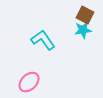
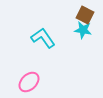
cyan star: rotated 18 degrees clockwise
cyan L-shape: moved 2 px up
